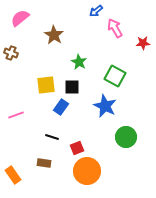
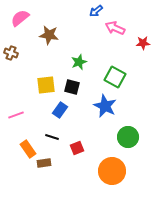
pink arrow: rotated 36 degrees counterclockwise
brown star: moved 5 px left; rotated 24 degrees counterclockwise
green star: rotated 21 degrees clockwise
green square: moved 1 px down
black square: rotated 14 degrees clockwise
blue rectangle: moved 1 px left, 3 px down
green circle: moved 2 px right
brown rectangle: rotated 16 degrees counterclockwise
orange circle: moved 25 px right
orange rectangle: moved 15 px right, 26 px up
